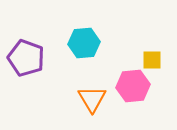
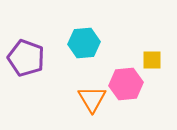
pink hexagon: moved 7 px left, 2 px up
